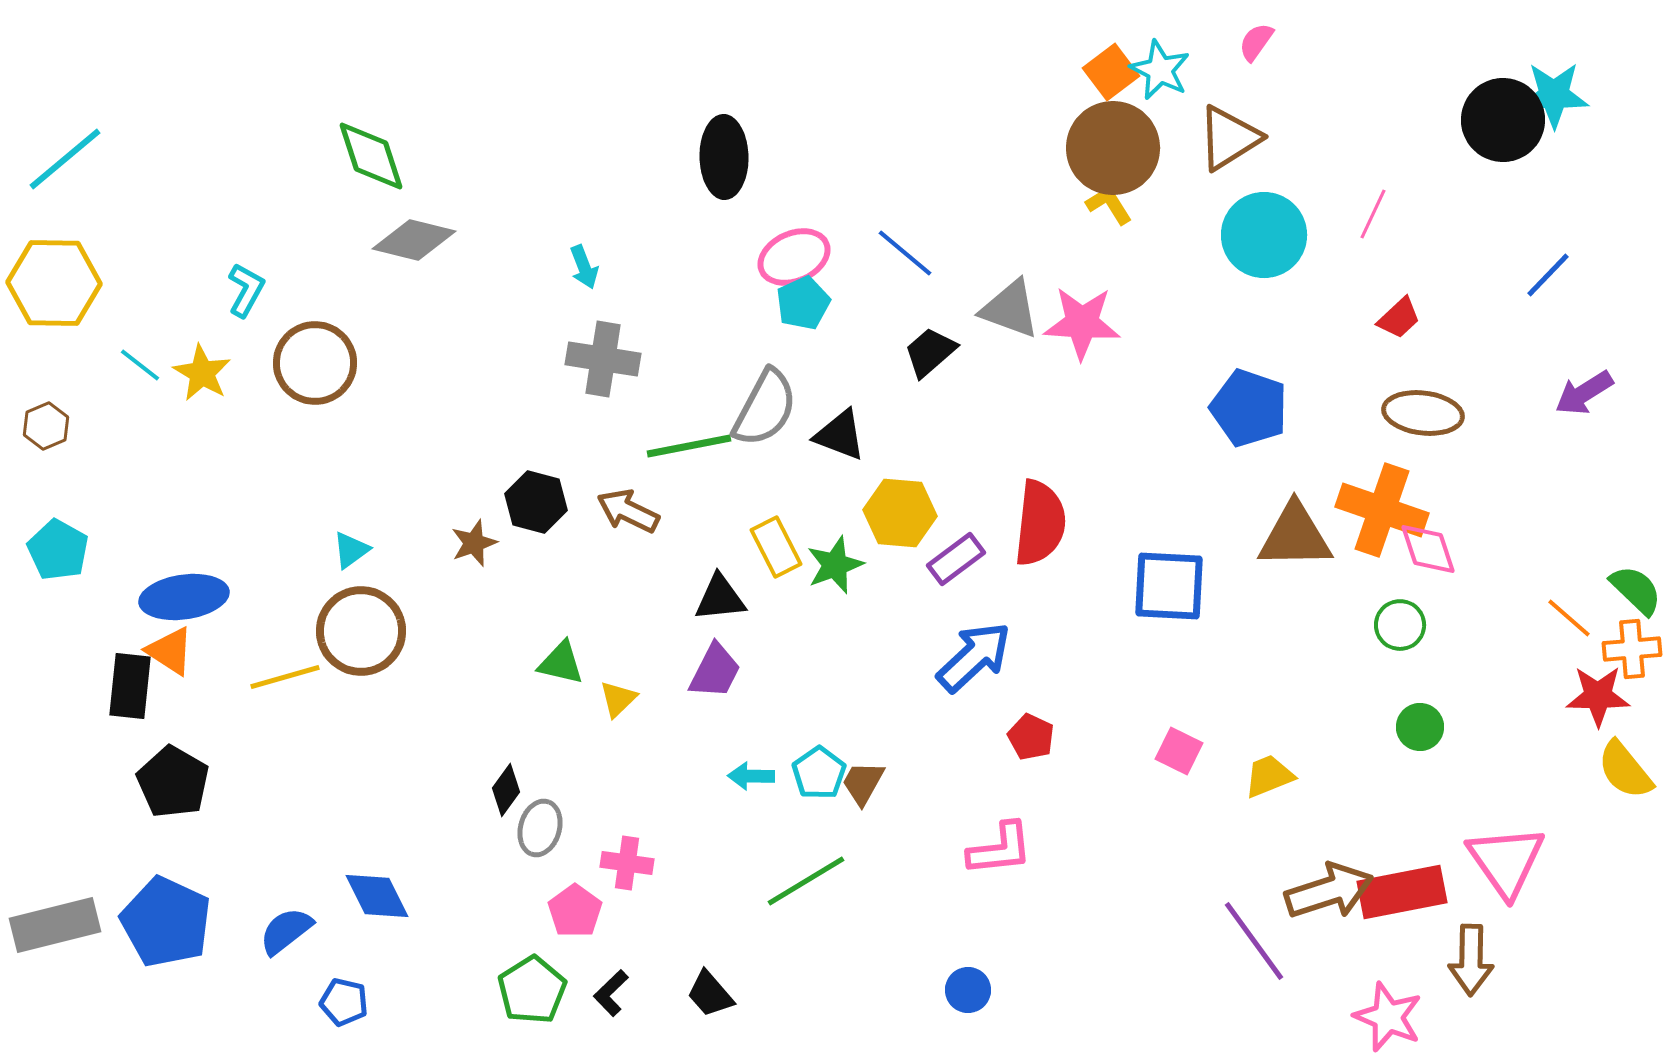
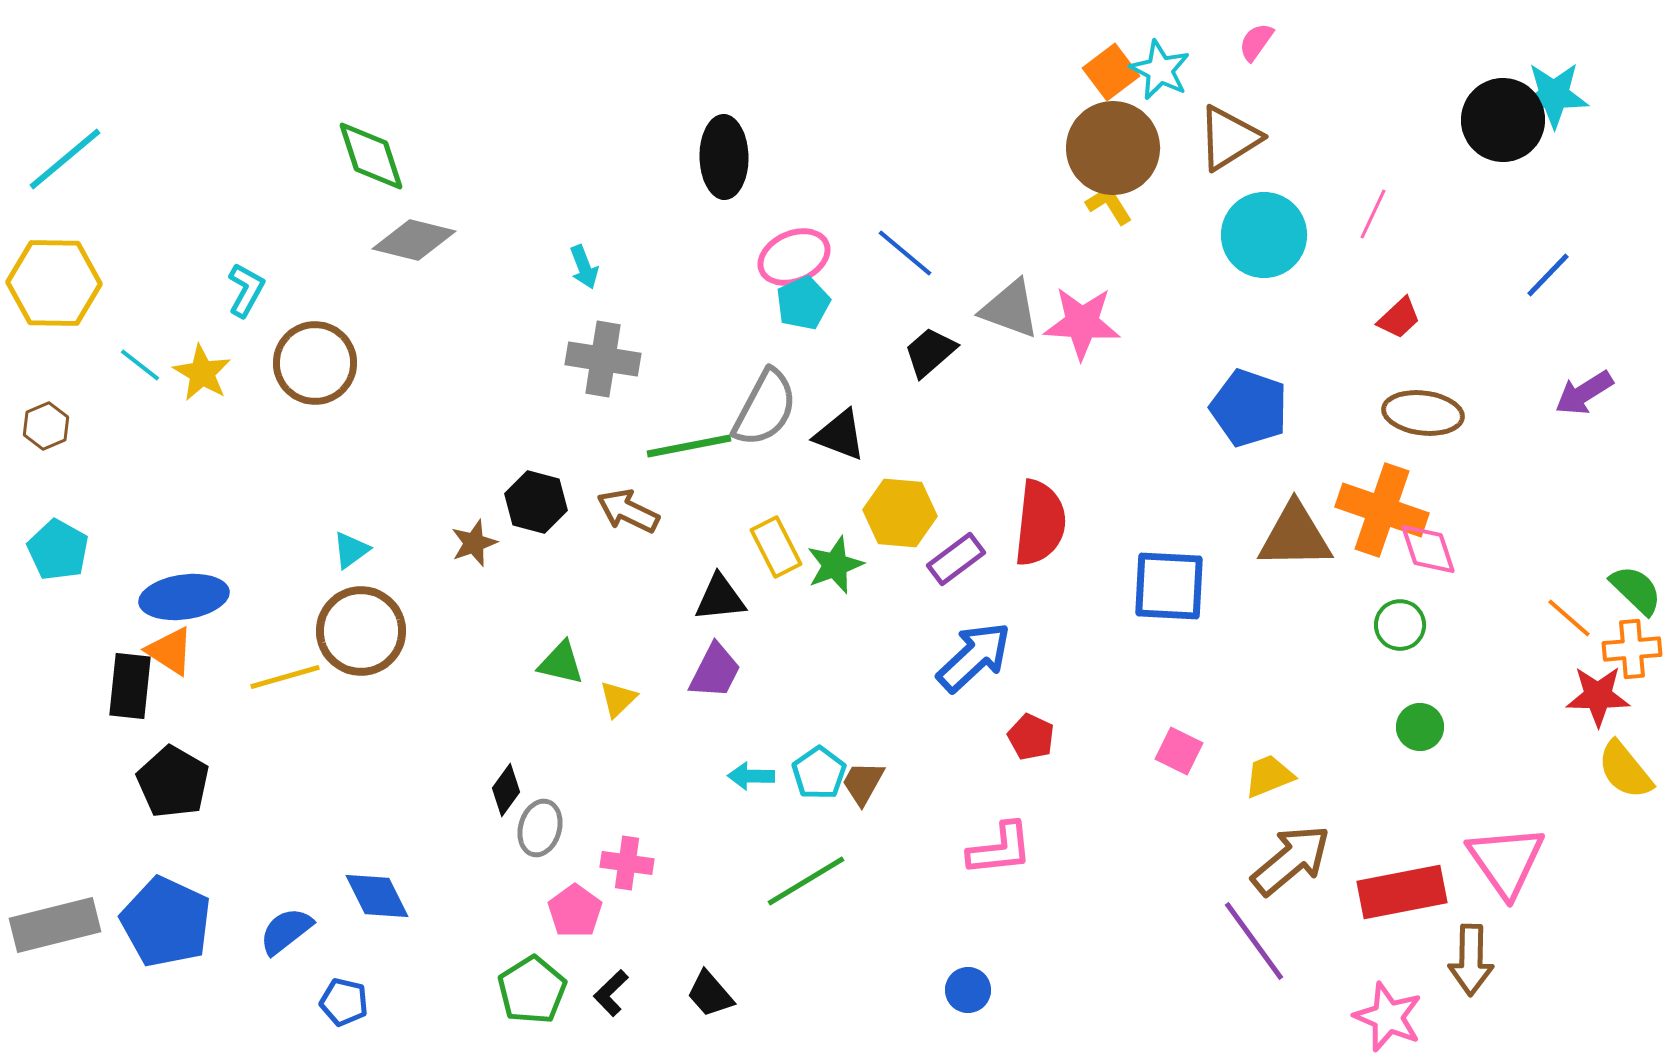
brown arrow at (1329, 891): moved 38 px left, 31 px up; rotated 22 degrees counterclockwise
